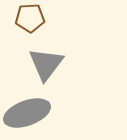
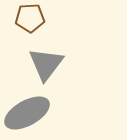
gray ellipse: rotated 9 degrees counterclockwise
